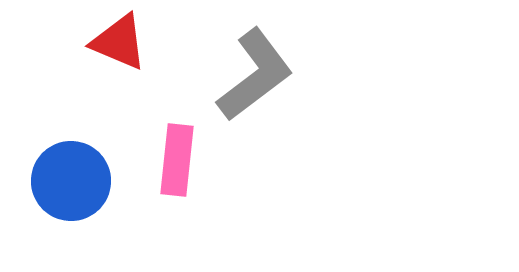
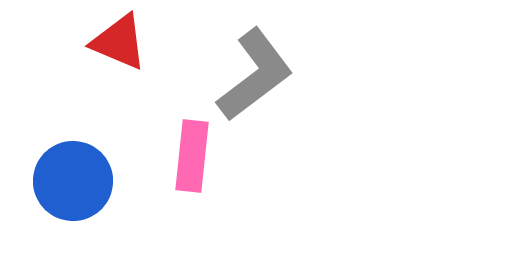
pink rectangle: moved 15 px right, 4 px up
blue circle: moved 2 px right
